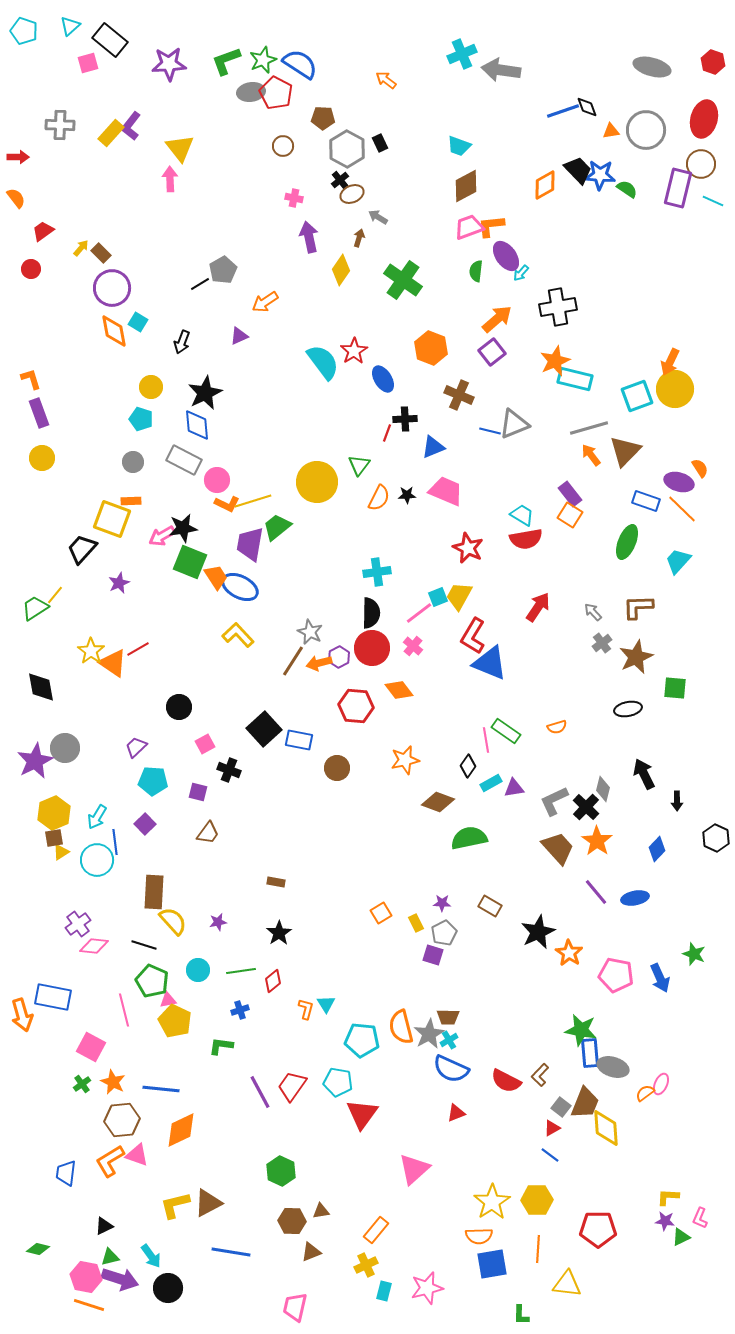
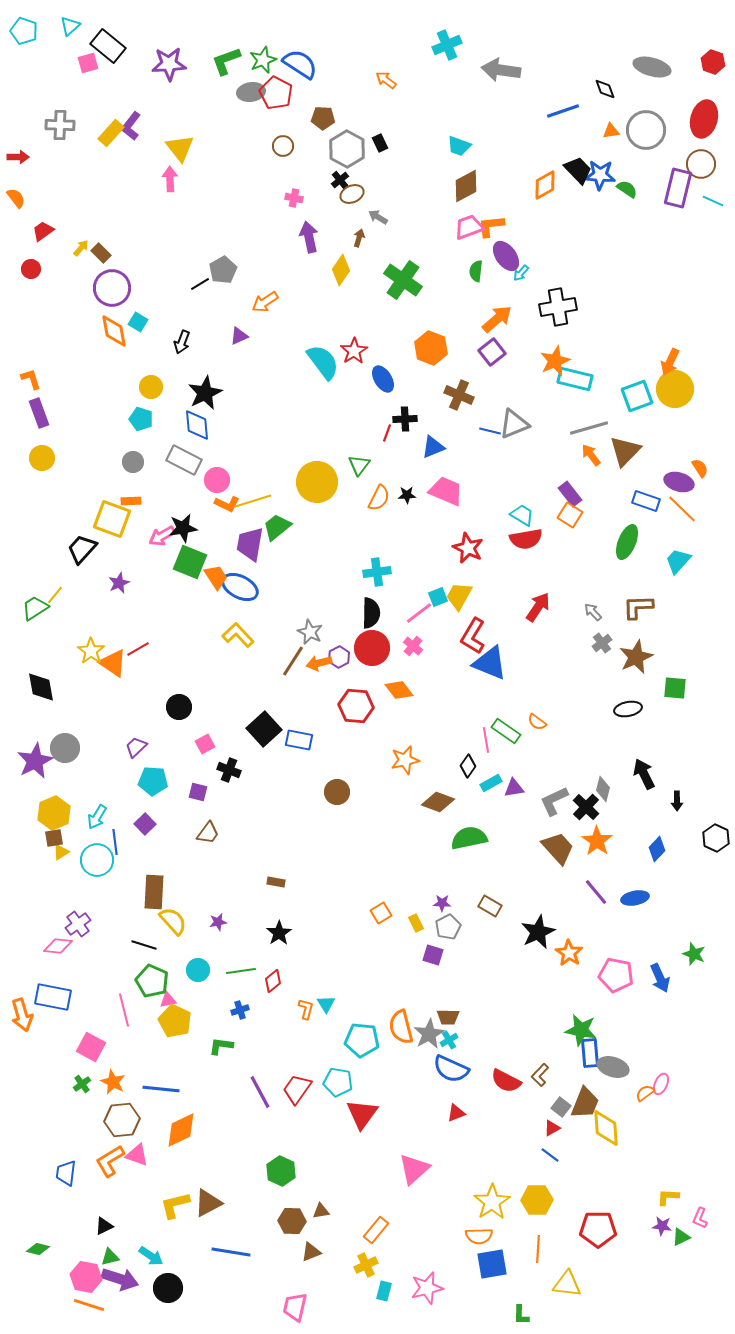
black rectangle at (110, 40): moved 2 px left, 6 px down
cyan cross at (462, 54): moved 15 px left, 9 px up
black diamond at (587, 107): moved 18 px right, 18 px up
orange semicircle at (557, 727): moved 20 px left, 5 px up; rotated 54 degrees clockwise
brown circle at (337, 768): moved 24 px down
gray pentagon at (444, 933): moved 4 px right, 6 px up
pink diamond at (94, 946): moved 36 px left
red trapezoid at (292, 1086): moved 5 px right, 3 px down
purple star at (665, 1221): moved 3 px left, 5 px down
cyan arrow at (151, 1256): rotated 20 degrees counterclockwise
